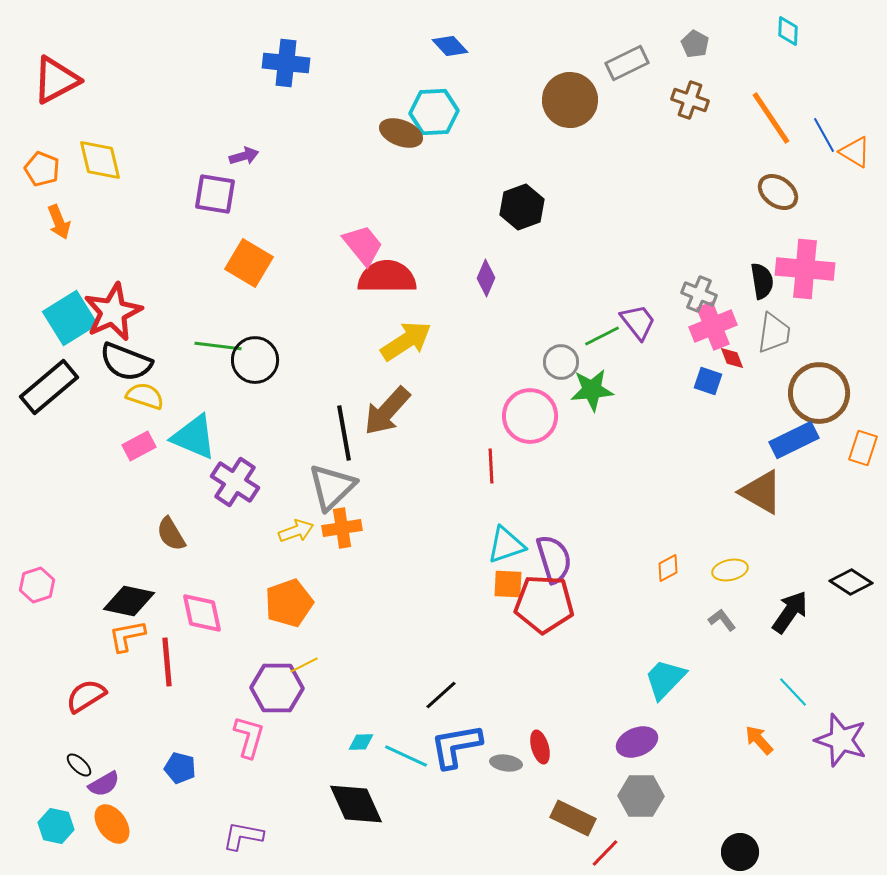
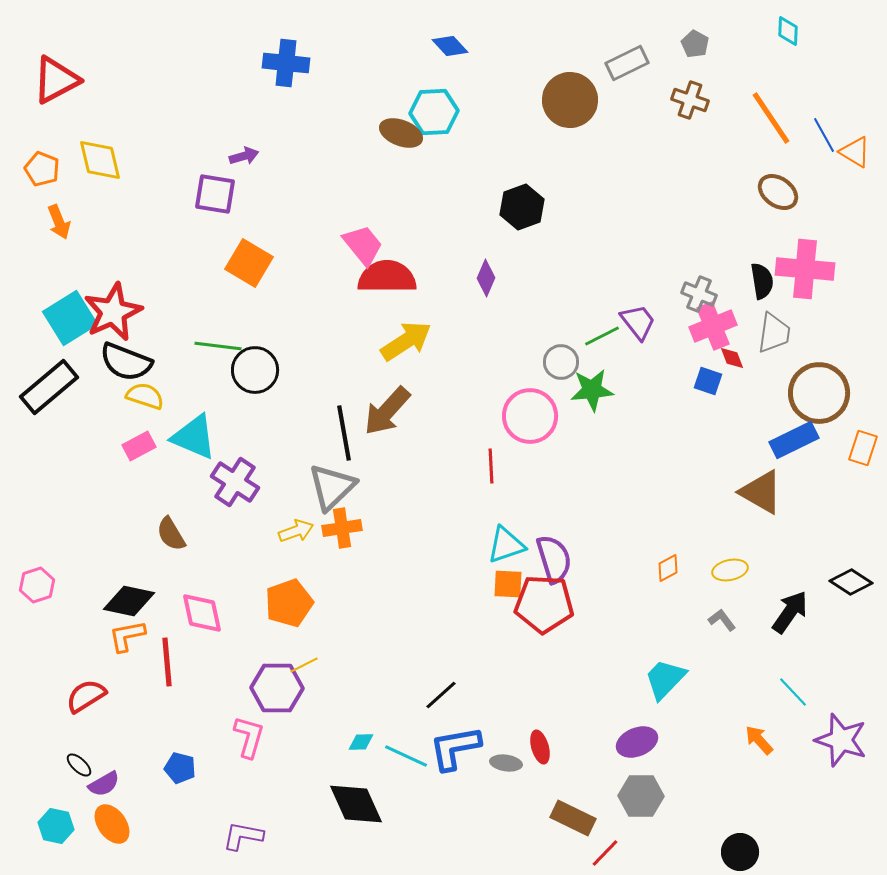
black circle at (255, 360): moved 10 px down
blue L-shape at (456, 746): moved 1 px left, 2 px down
